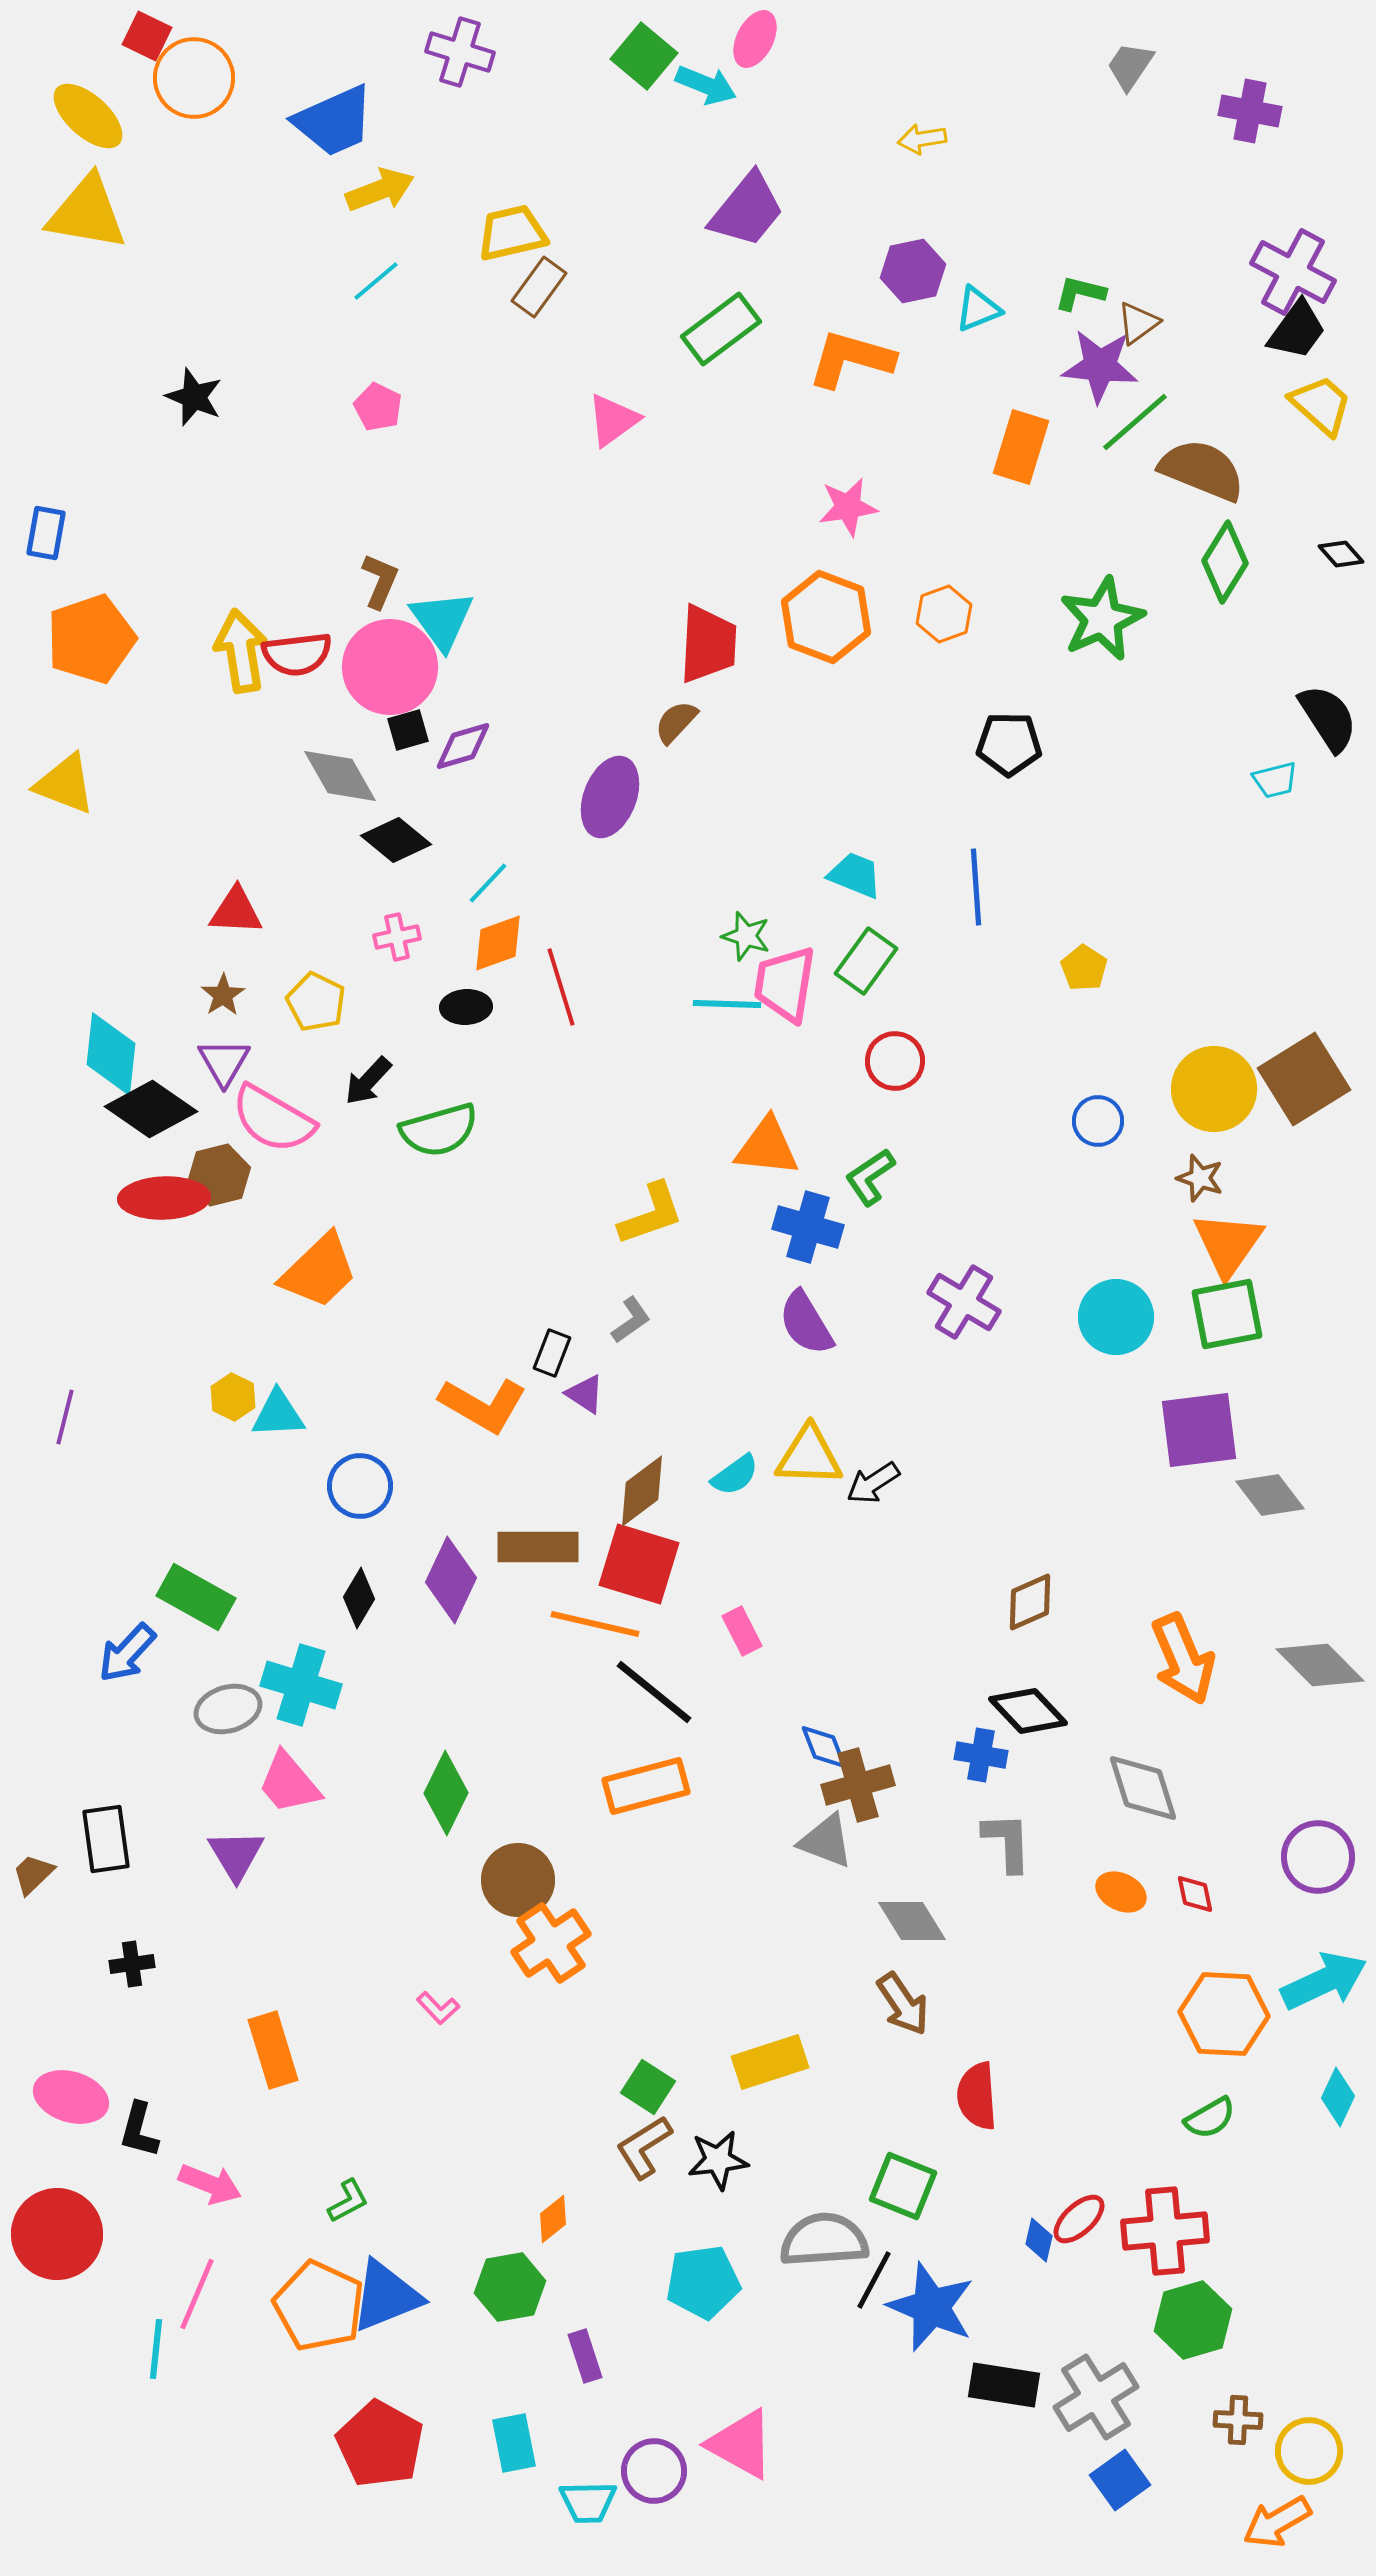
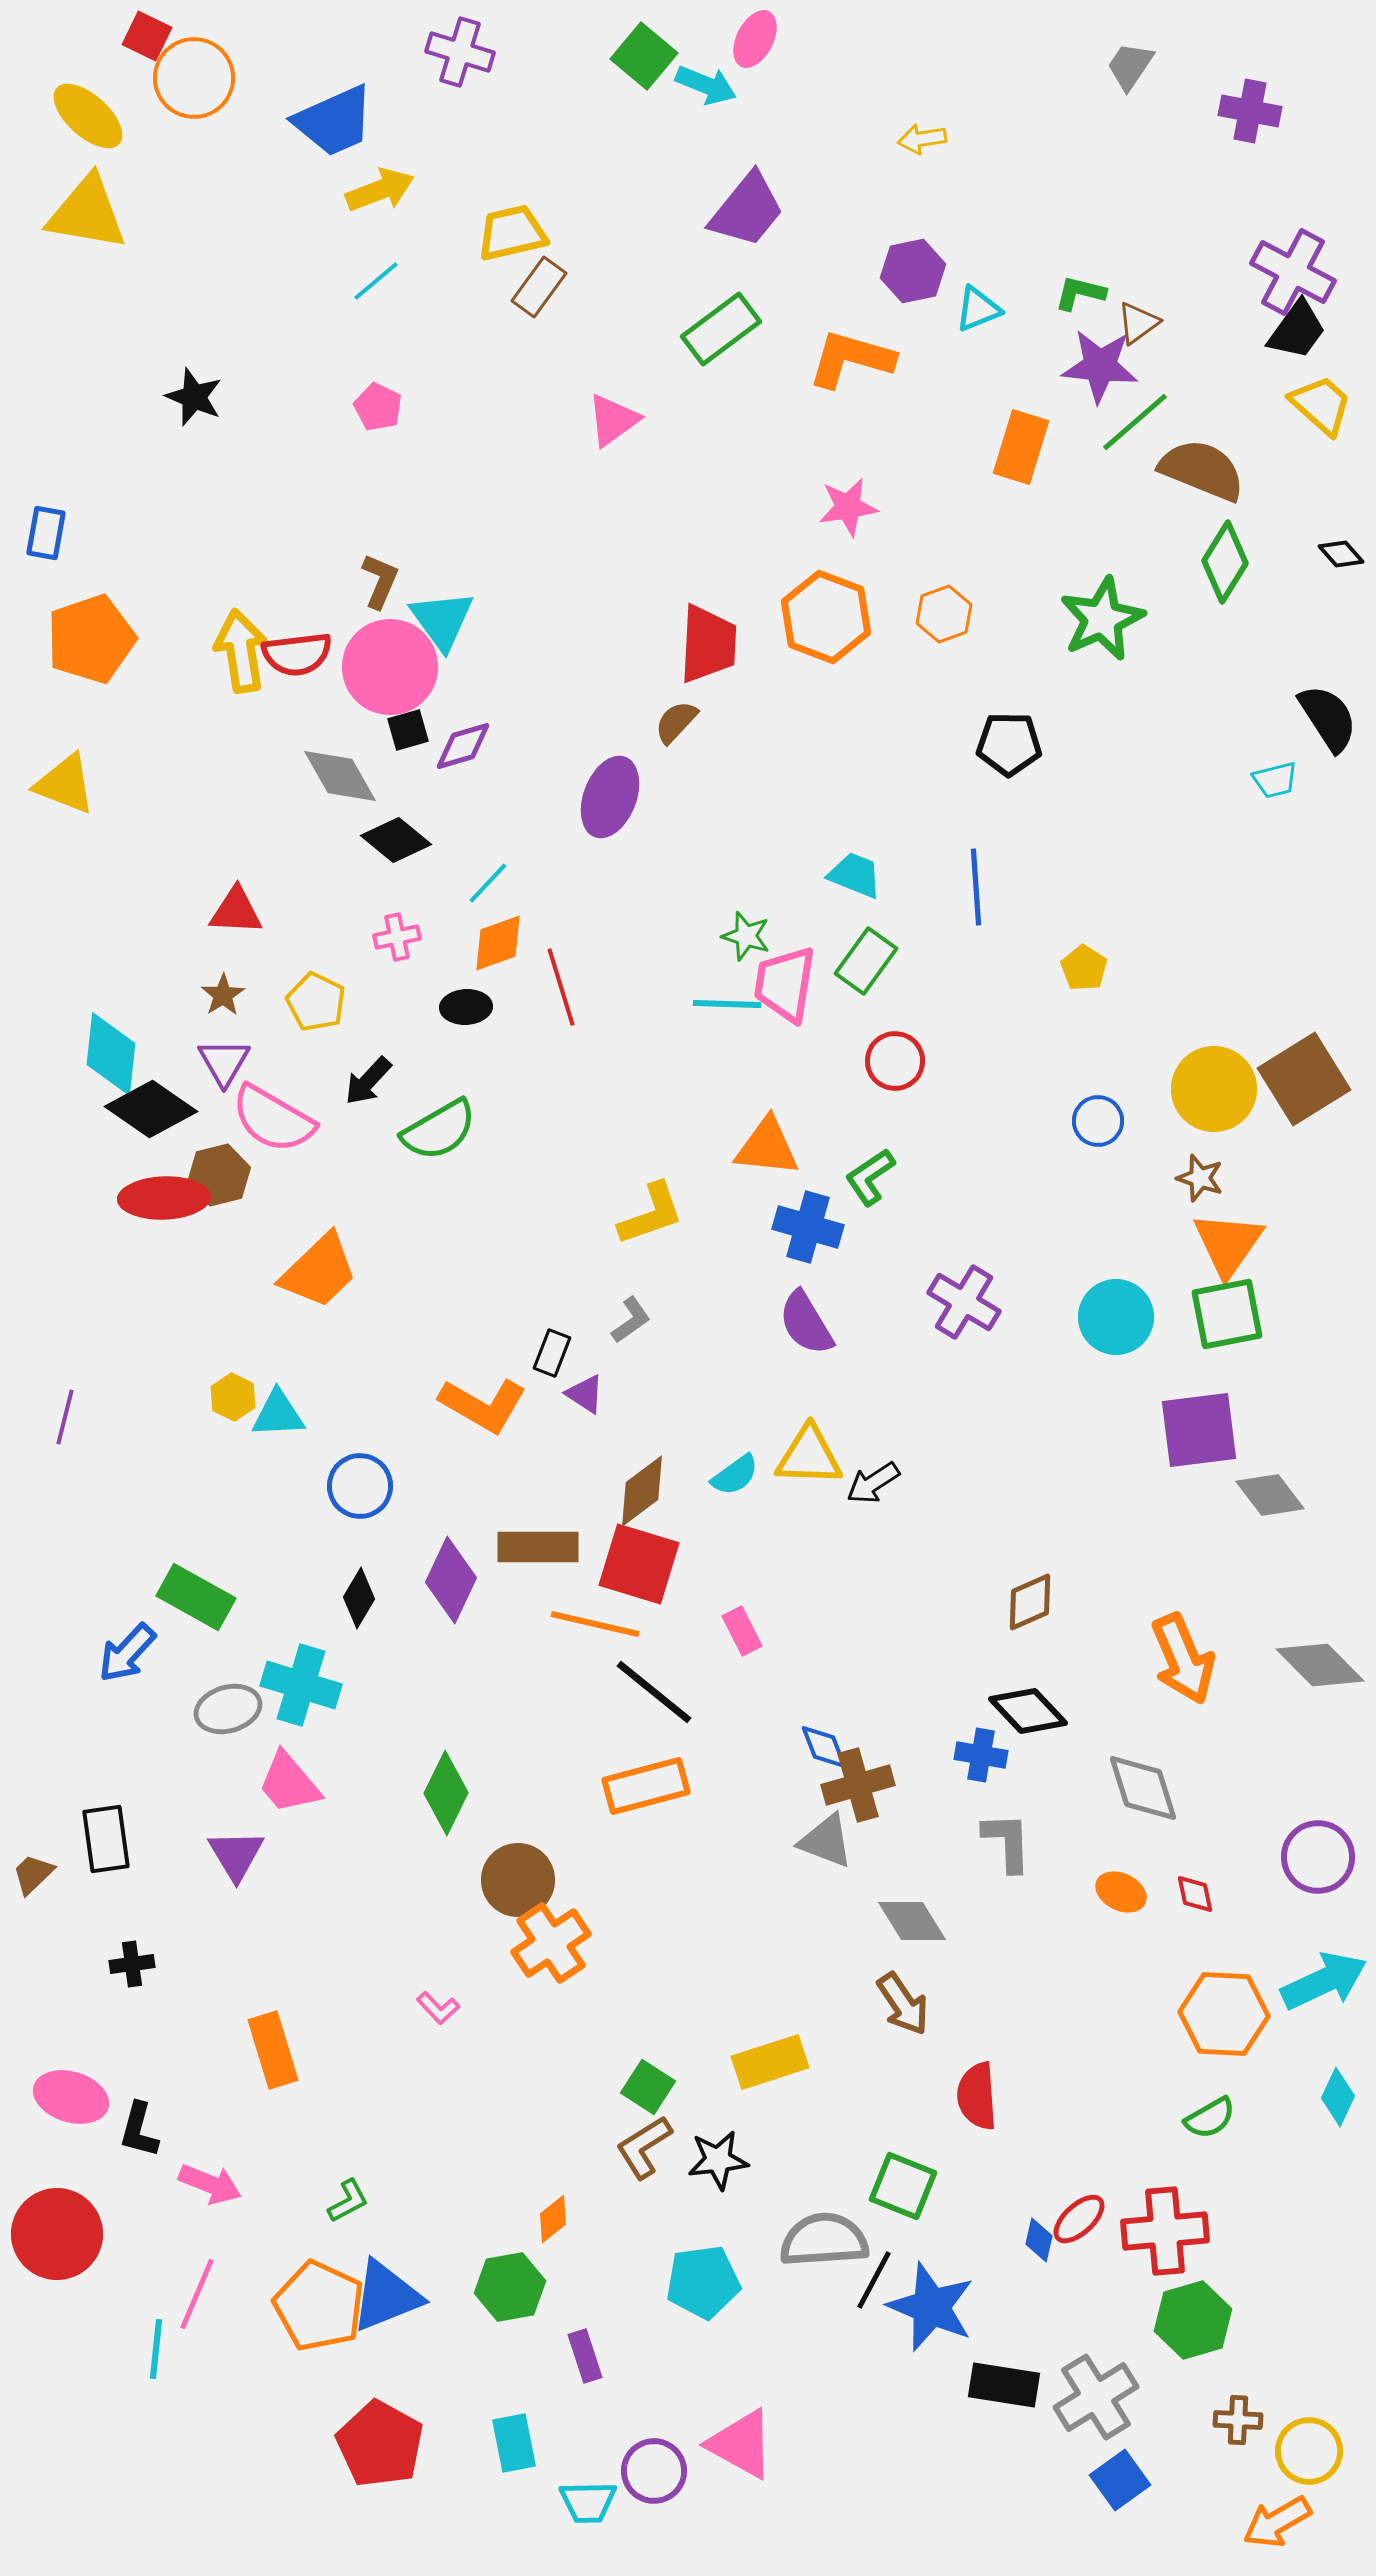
green semicircle at (439, 1130): rotated 14 degrees counterclockwise
